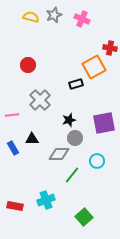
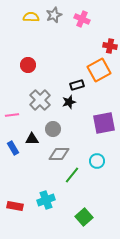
yellow semicircle: rotated 14 degrees counterclockwise
red cross: moved 2 px up
orange square: moved 5 px right, 3 px down
black rectangle: moved 1 px right, 1 px down
black star: moved 18 px up
gray circle: moved 22 px left, 9 px up
